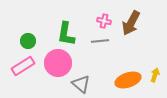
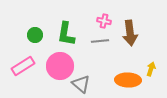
brown arrow: moved 1 px left, 10 px down; rotated 35 degrees counterclockwise
green circle: moved 7 px right, 6 px up
pink circle: moved 2 px right, 3 px down
yellow arrow: moved 4 px left, 6 px up
orange ellipse: rotated 20 degrees clockwise
